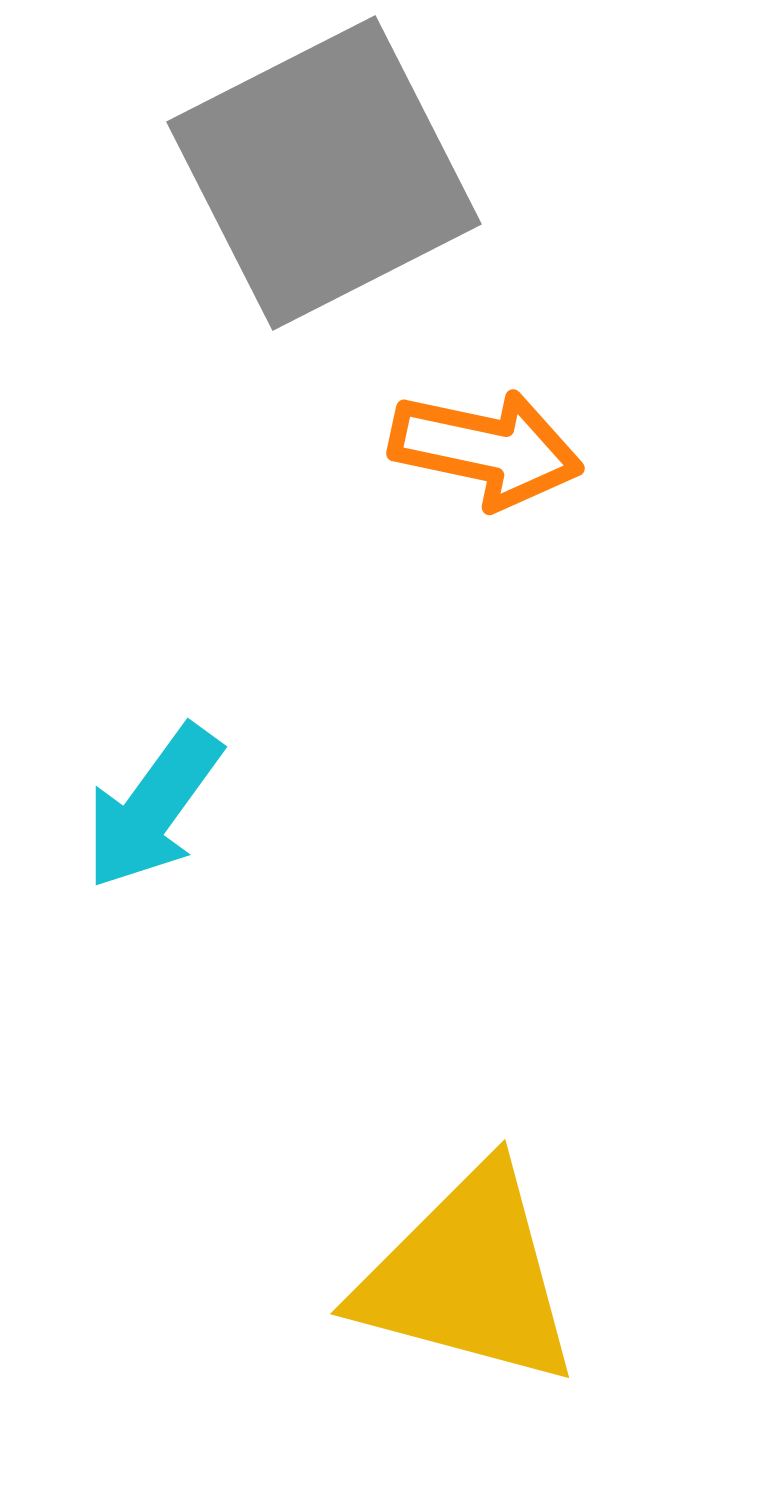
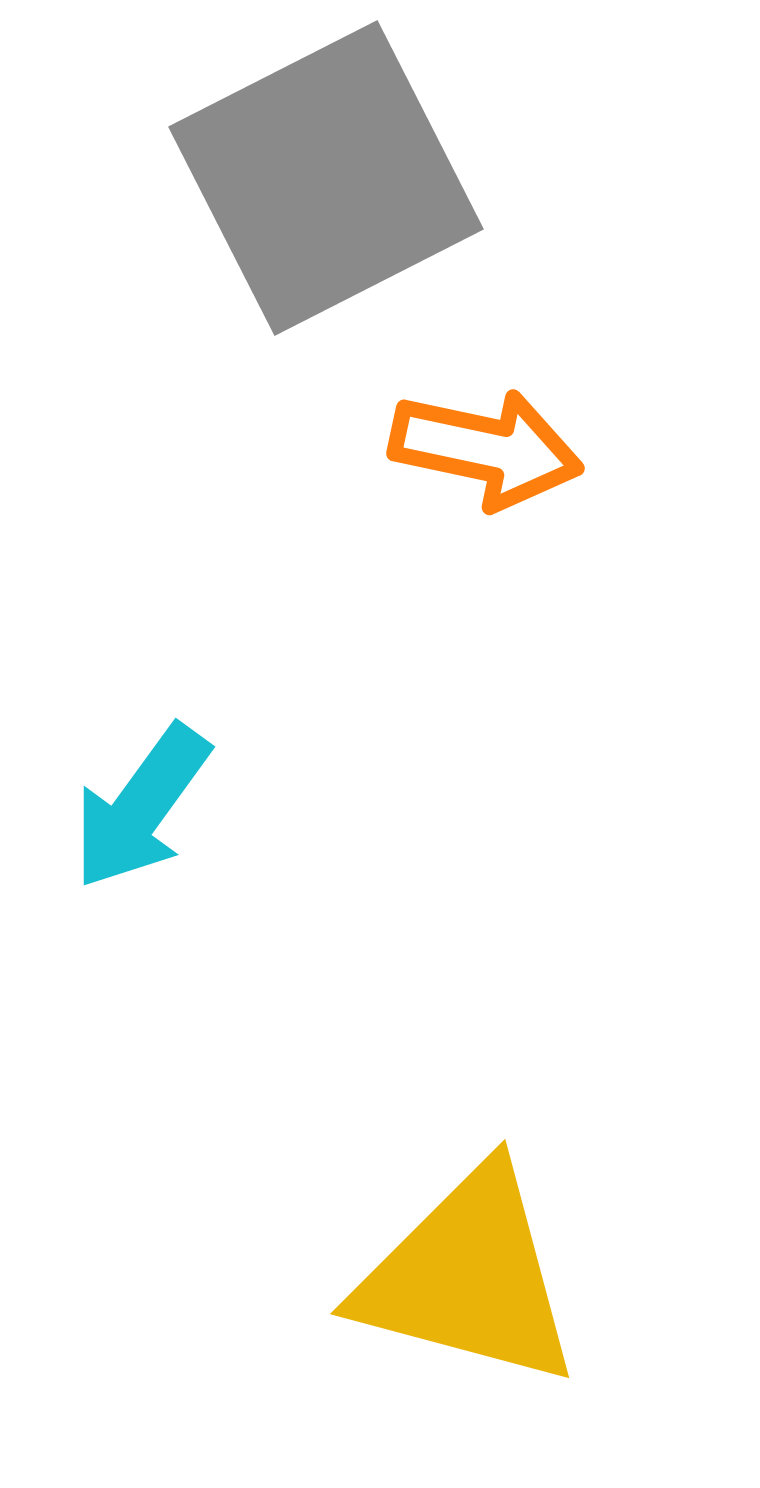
gray square: moved 2 px right, 5 px down
cyan arrow: moved 12 px left
